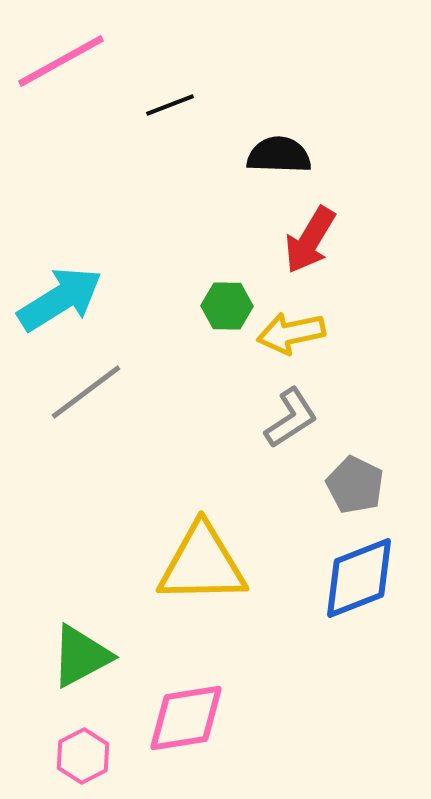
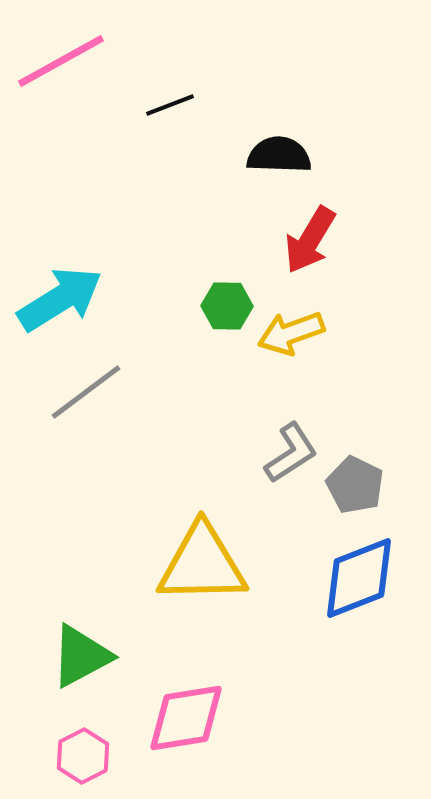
yellow arrow: rotated 8 degrees counterclockwise
gray L-shape: moved 35 px down
